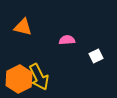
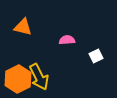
orange hexagon: moved 1 px left
